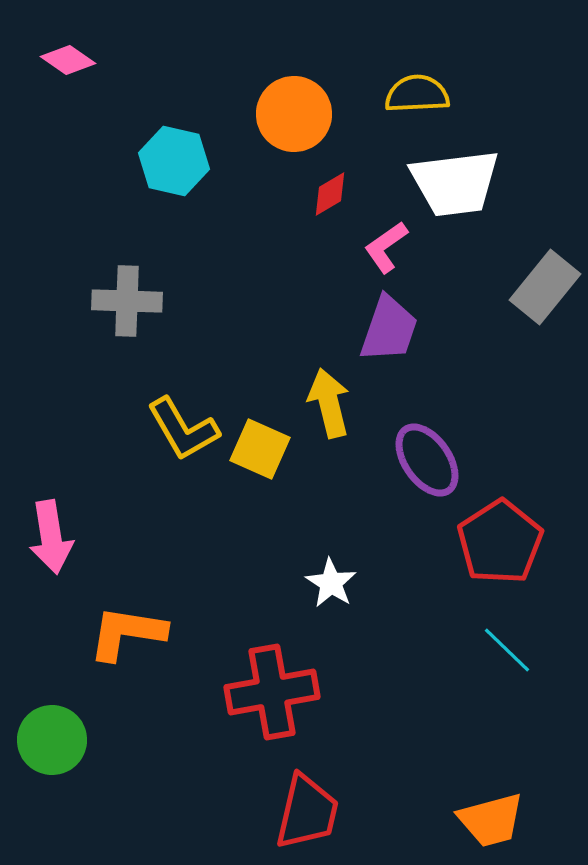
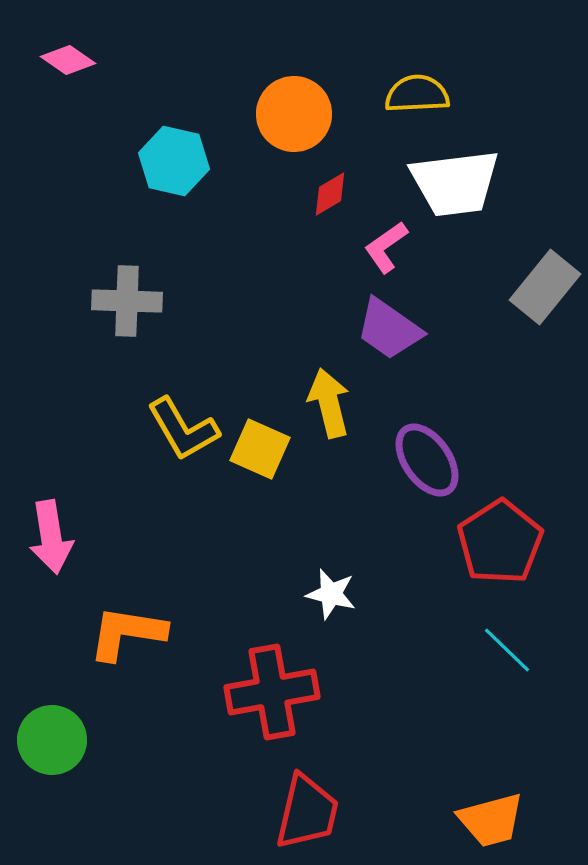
purple trapezoid: rotated 106 degrees clockwise
white star: moved 11 px down; rotated 18 degrees counterclockwise
